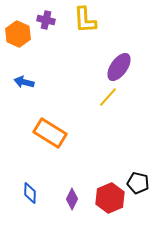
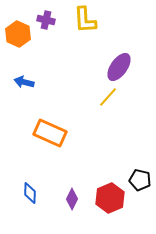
orange rectangle: rotated 8 degrees counterclockwise
black pentagon: moved 2 px right, 3 px up
